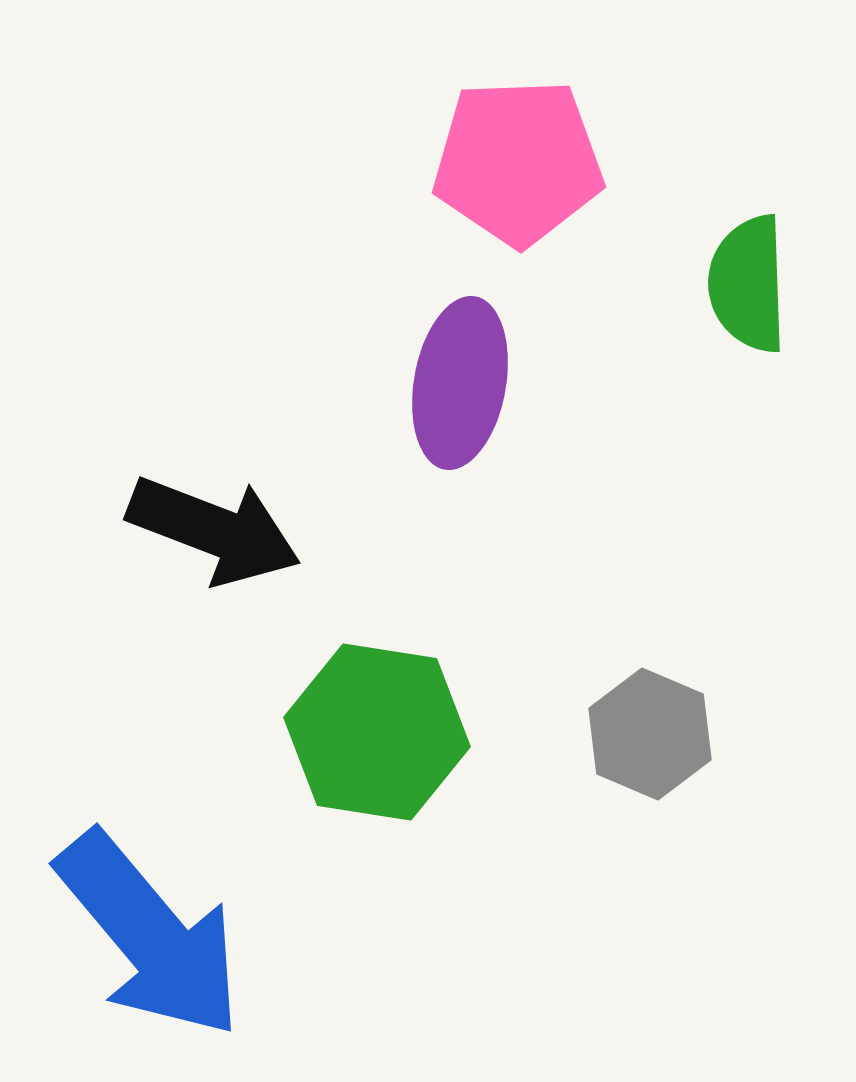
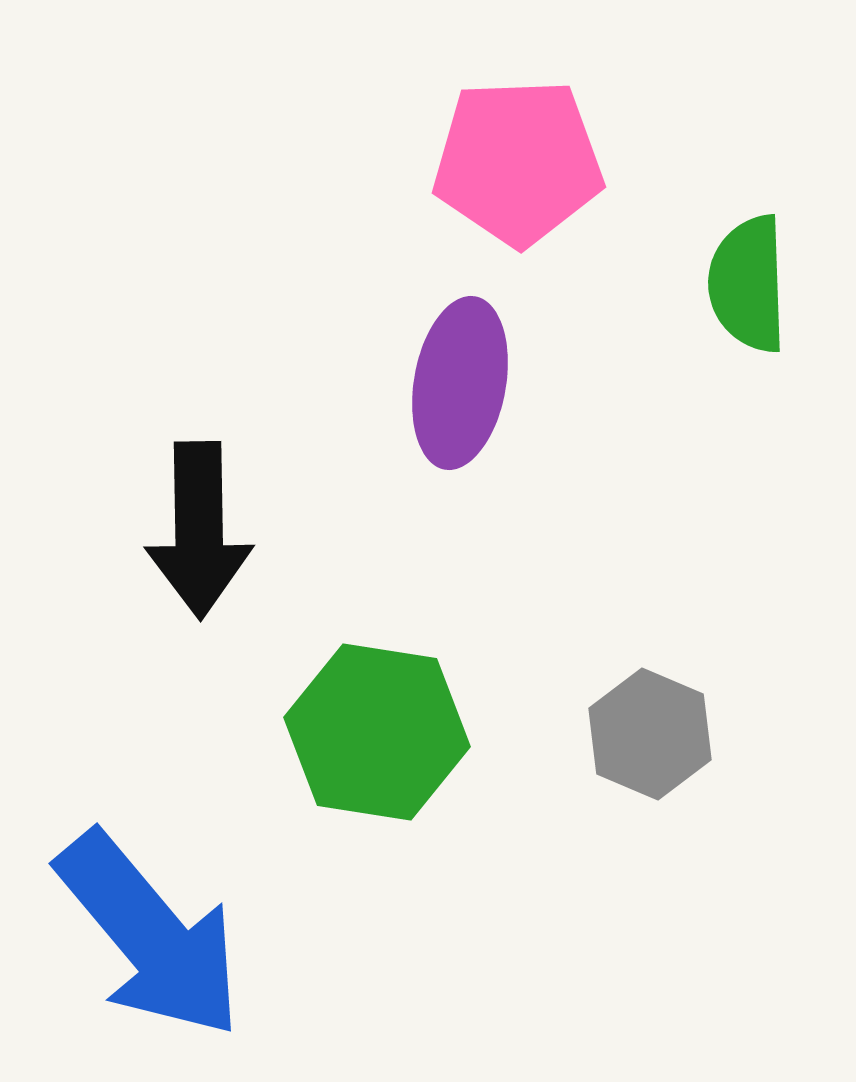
black arrow: moved 15 px left; rotated 68 degrees clockwise
